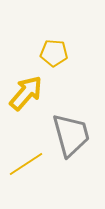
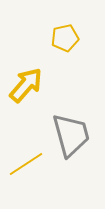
yellow pentagon: moved 11 px right, 15 px up; rotated 16 degrees counterclockwise
yellow arrow: moved 8 px up
